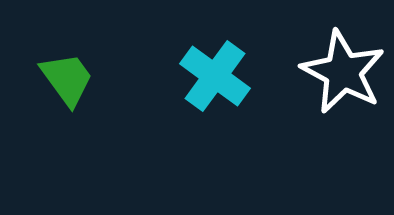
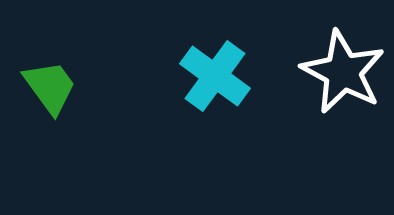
green trapezoid: moved 17 px left, 8 px down
